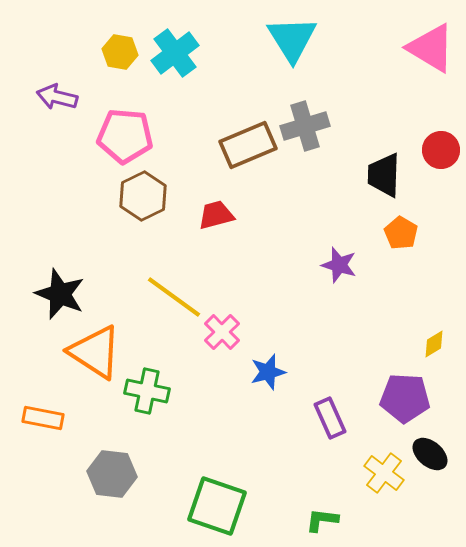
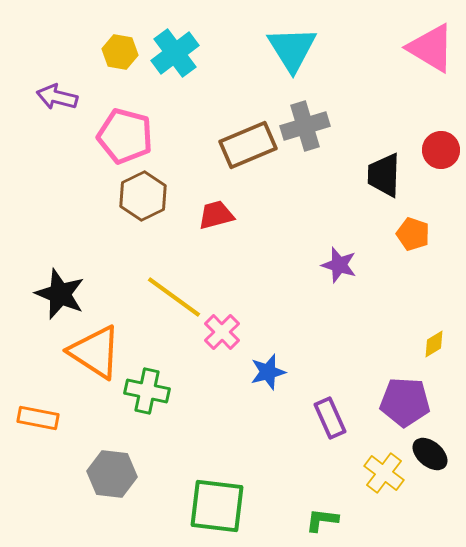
cyan triangle: moved 10 px down
pink pentagon: rotated 10 degrees clockwise
orange pentagon: moved 12 px right, 1 px down; rotated 12 degrees counterclockwise
purple pentagon: moved 4 px down
orange rectangle: moved 5 px left
green square: rotated 12 degrees counterclockwise
